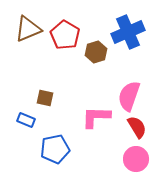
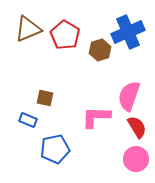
brown hexagon: moved 4 px right, 2 px up
blue rectangle: moved 2 px right
